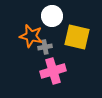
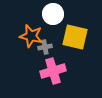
white circle: moved 1 px right, 2 px up
yellow square: moved 2 px left
